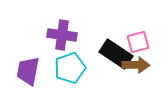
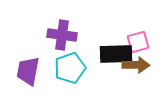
black rectangle: rotated 36 degrees counterclockwise
